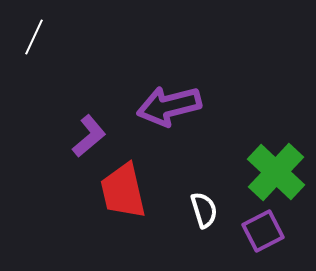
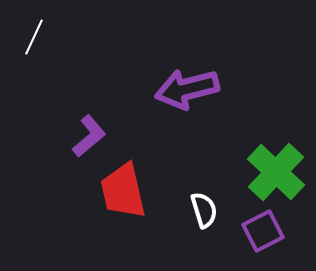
purple arrow: moved 18 px right, 17 px up
